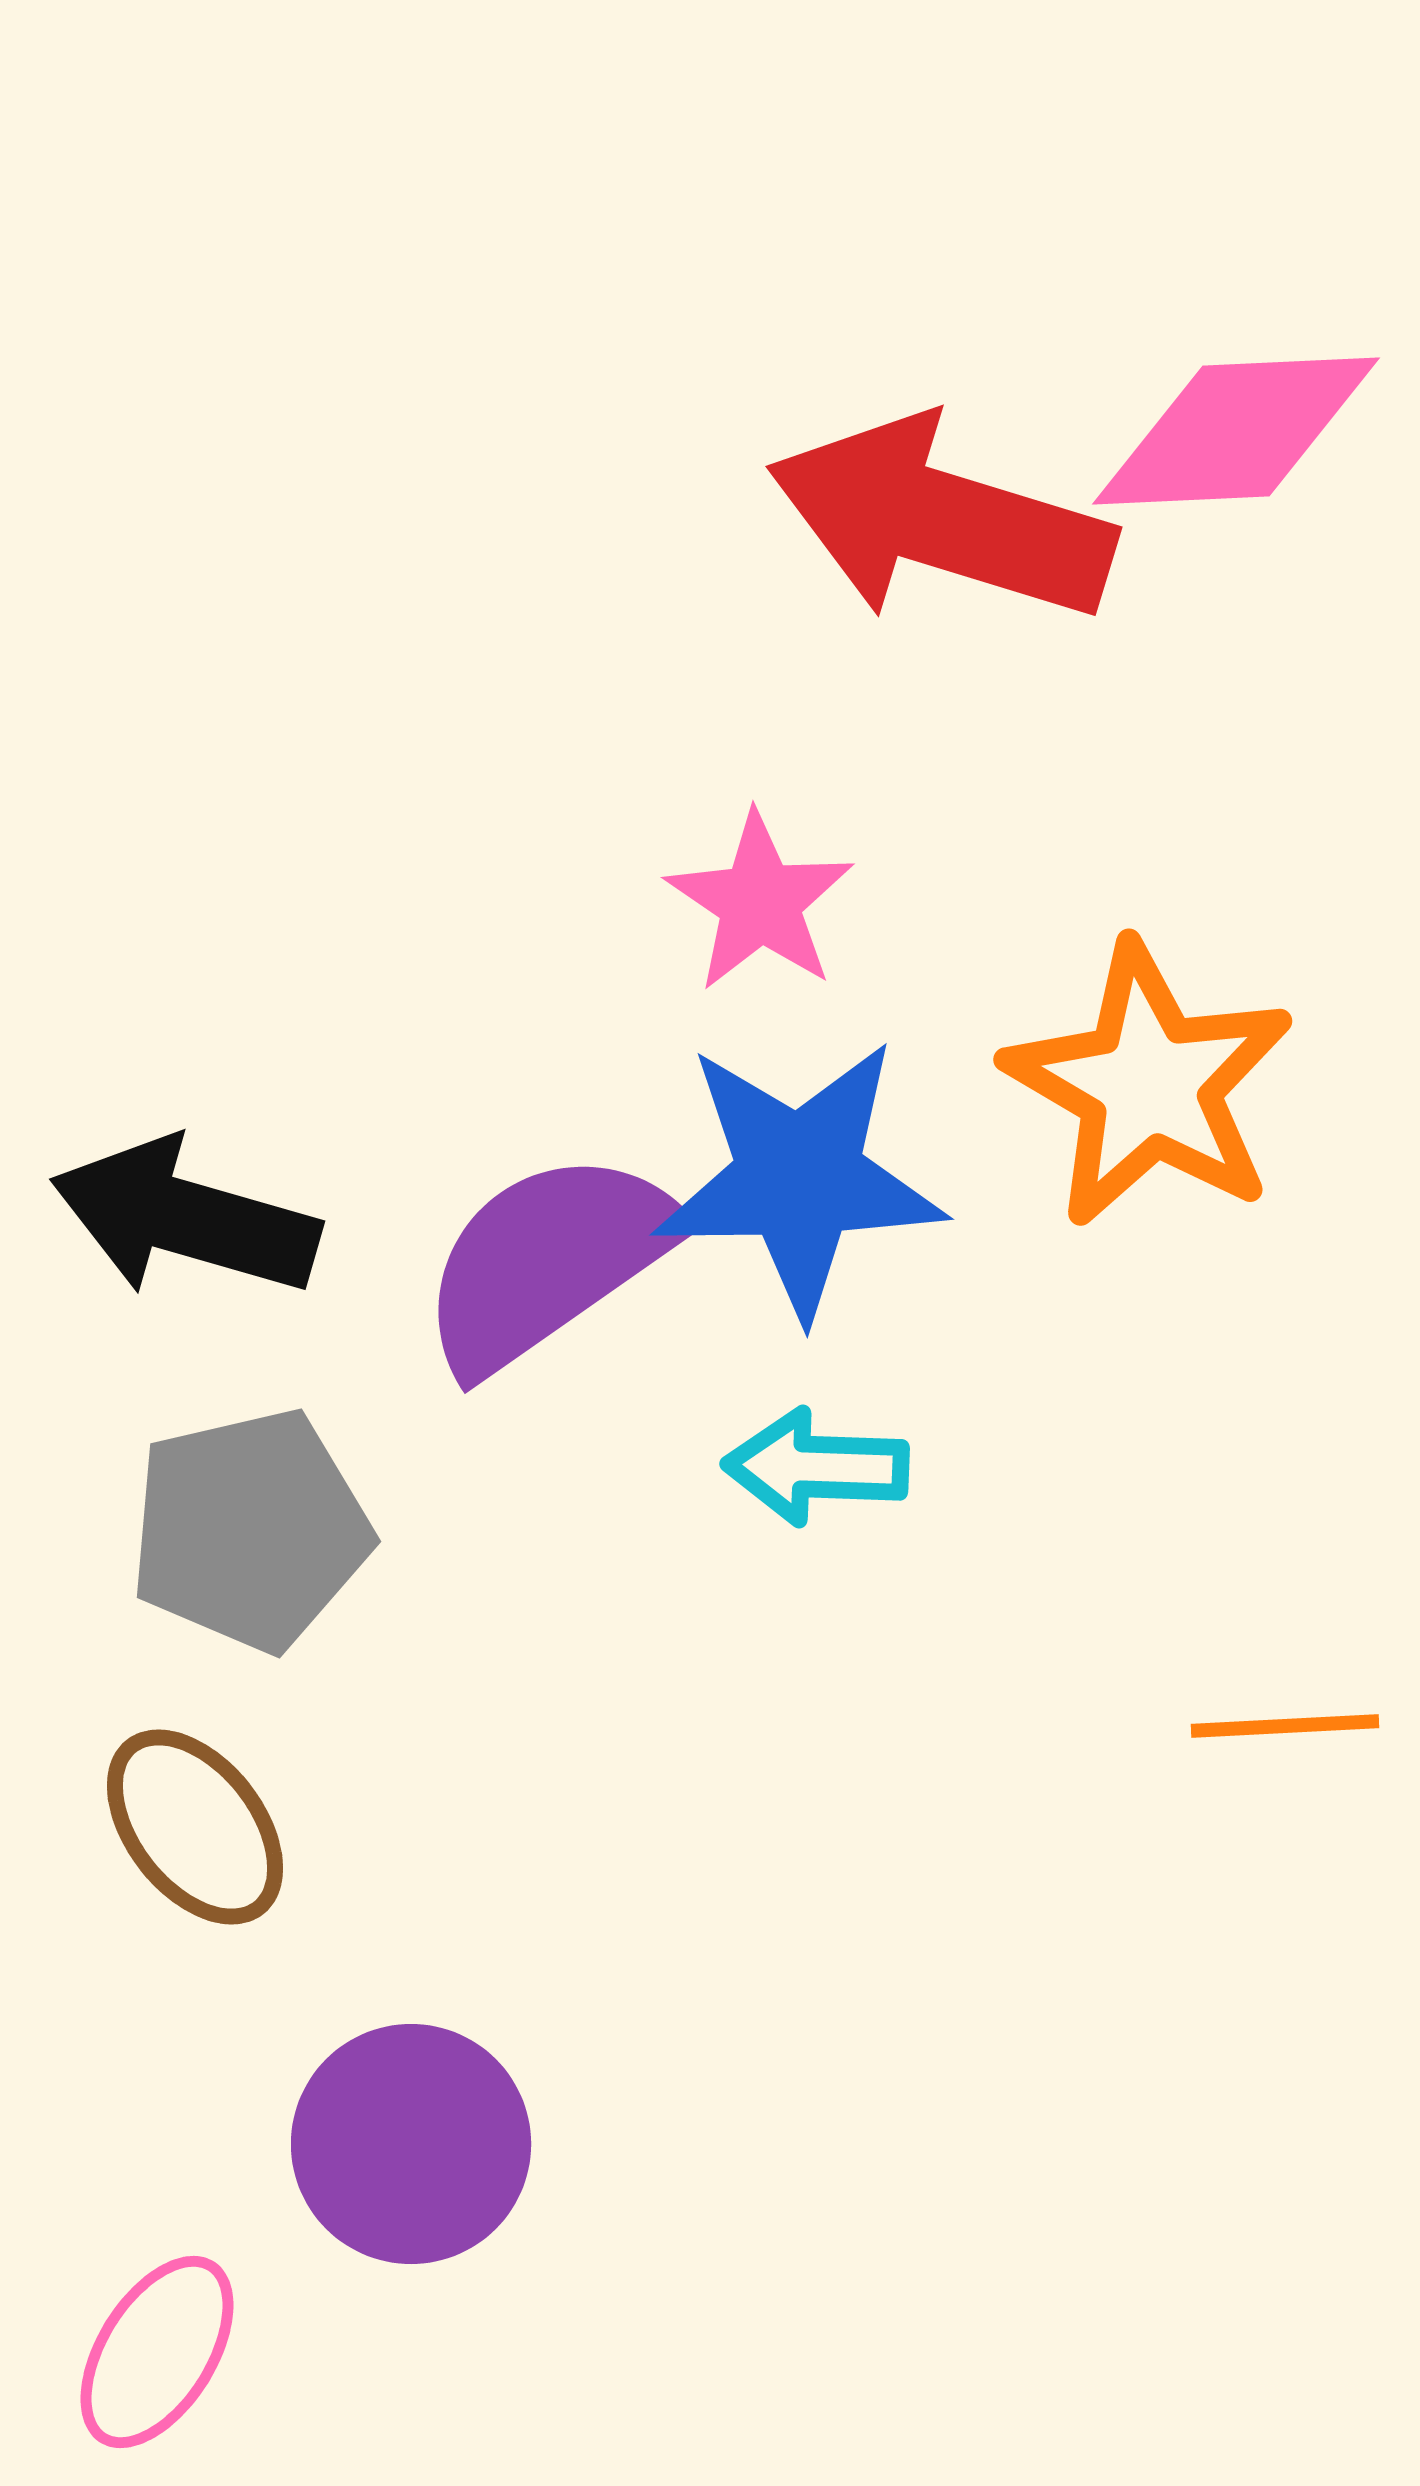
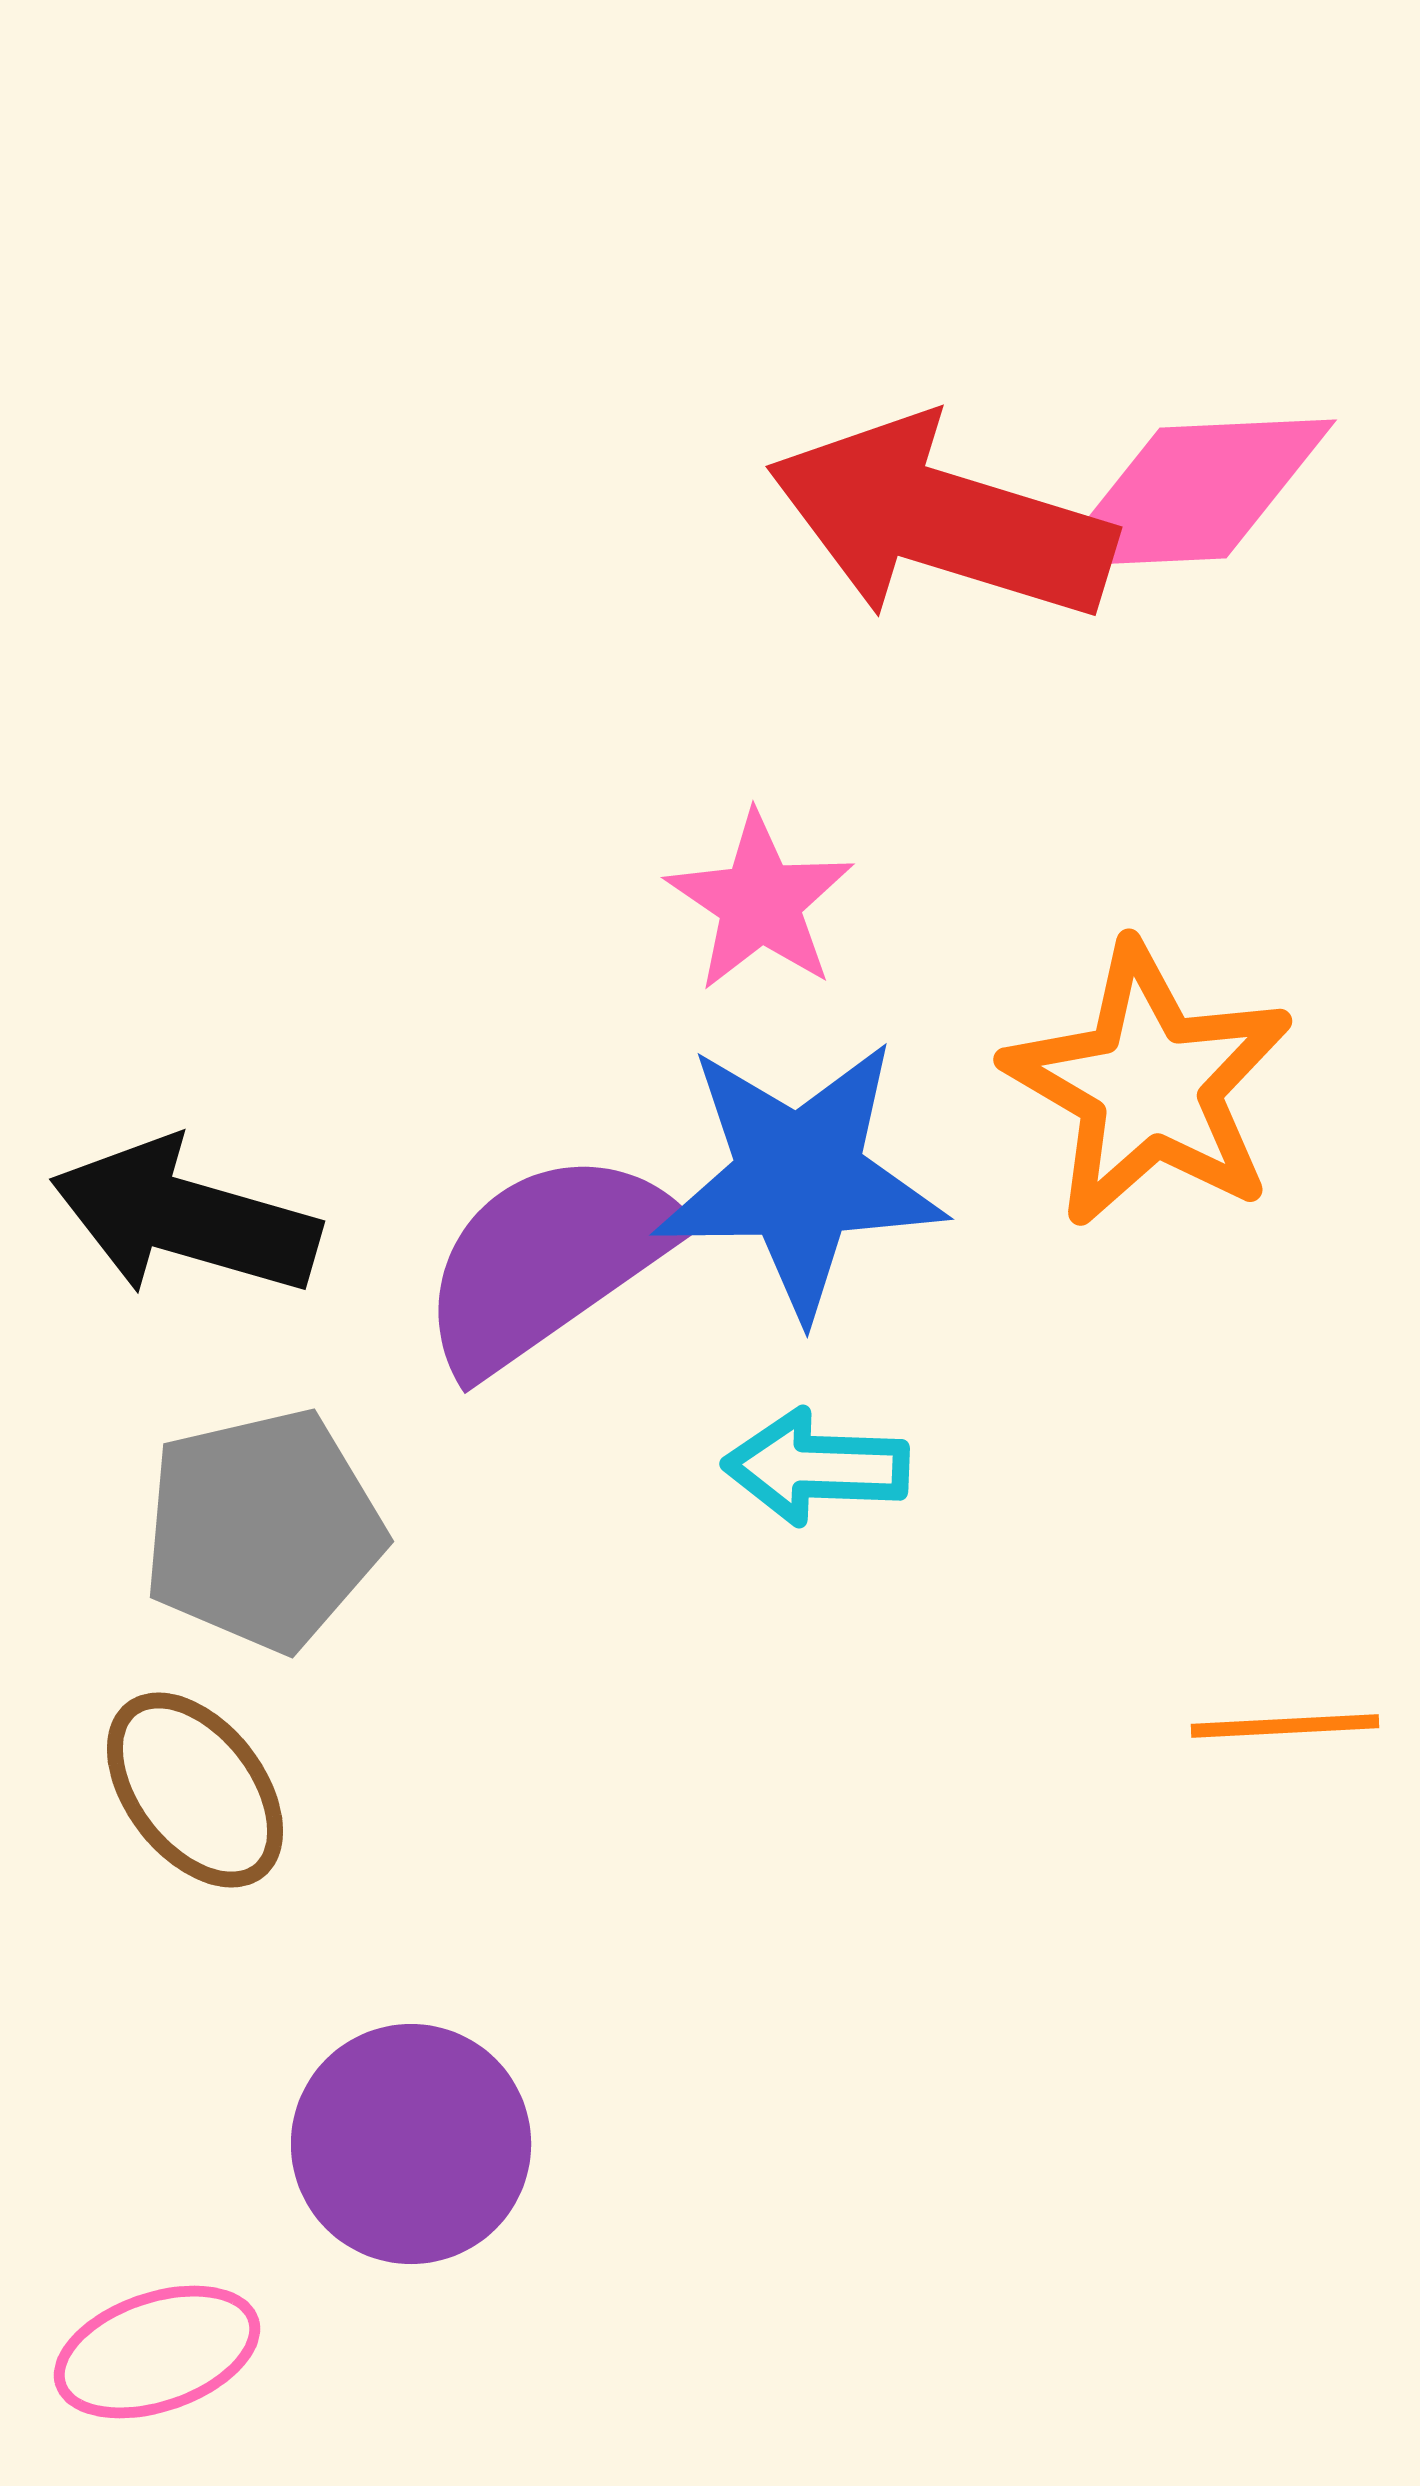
pink diamond: moved 43 px left, 62 px down
gray pentagon: moved 13 px right
brown ellipse: moved 37 px up
pink ellipse: rotated 39 degrees clockwise
